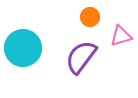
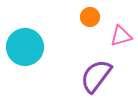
cyan circle: moved 2 px right, 1 px up
purple semicircle: moved 15 px right, 19 px down
